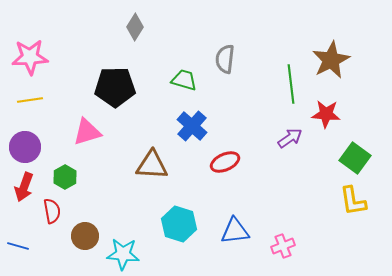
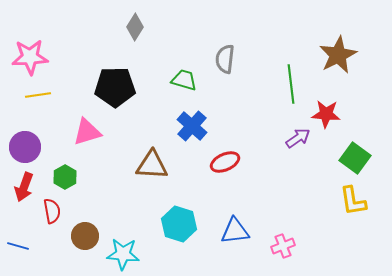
brown star: moved 7 px right, 5 px up
yellow line: moved 8 px right, 5 px up
purple arrow: moved 8 px right
